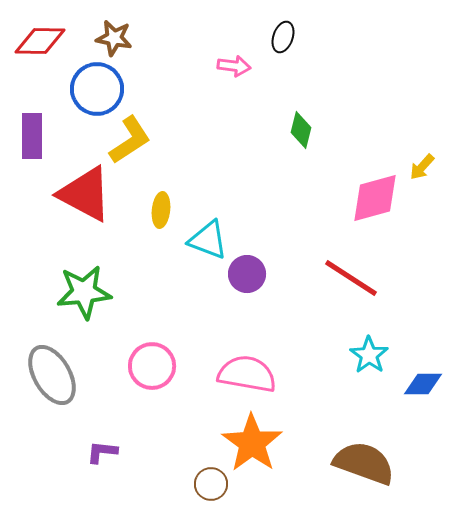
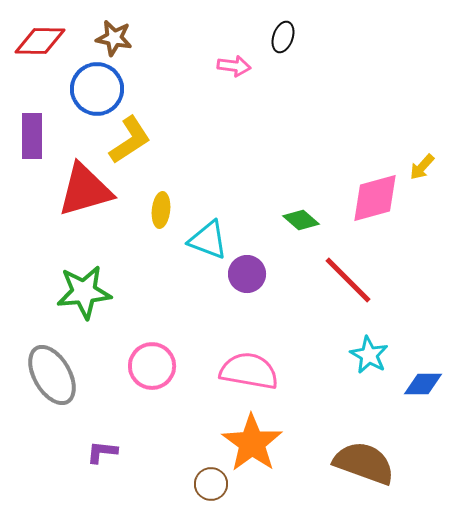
green diamond: moved 90 px down; rotated 63 degrees counterclockwise
red triangle: moved 4 px up; rotated 44 degrees counterclockwise
red line: moved 3 px left, 2 px down; rotated 12 degrees clockwise
cyan star: rotated 6 degrees counterclockwise
pink semicircle: moved 2 px right, 3 px up
